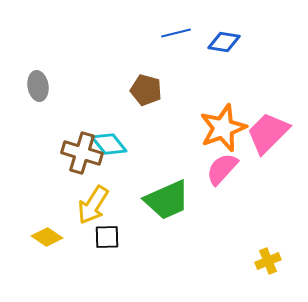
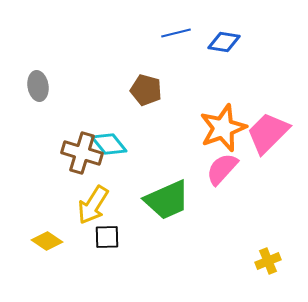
yellow diamond: moved 4 px down
